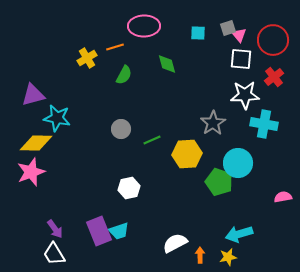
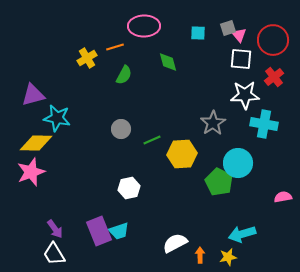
green diamond: moved 1 px right, 2 px up
yellow hexagon: moved 5 px left
green pentagon: rotated 8 degrees clockwise
cyan arrow: moved 3 px right
